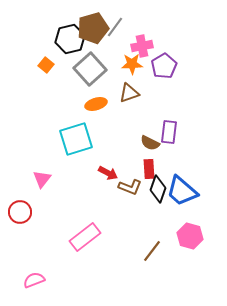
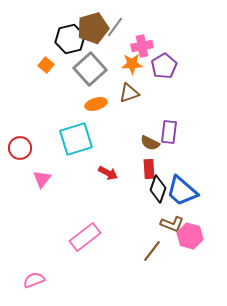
brown L-shape: moved 42 px right, 37 px down
red circle: moved 64 px up
